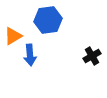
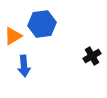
blue hexagon: moved 6 px left, 4 px down
blue arrow: moved 6 px left, 11 px down
